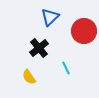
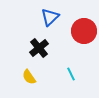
cyan line: moved 5 px right, 6 px down
